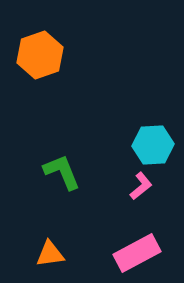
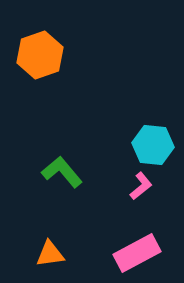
cyan hexagon: rotated 9 degrees clockwise
green L-shape: rotated 18 degrees counterclockwise
